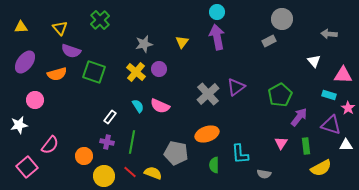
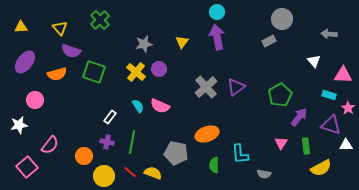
gray cross at (208, 94): moved 2 px left, 7 px up
